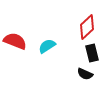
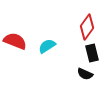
red diamond: rotated 10 degrees counterclockwise
